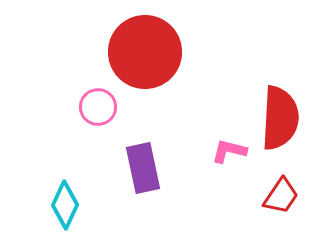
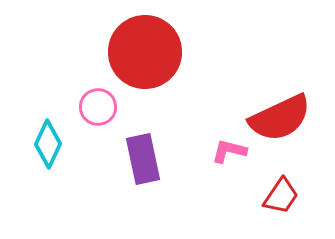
red semicircle: rotated 62 degrees clockwise
purple rectangle: moved 9 px up
cyan diamond: moved 17 px left, 61 px up
